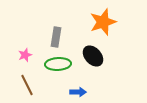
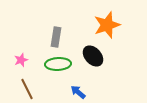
orange star: moved 4 px right, 3 px down
pink star: moved 4 px left, 5 px down
brown line: moved 4 px down
blue arrow: rotated 140 degrees counterclockwise
